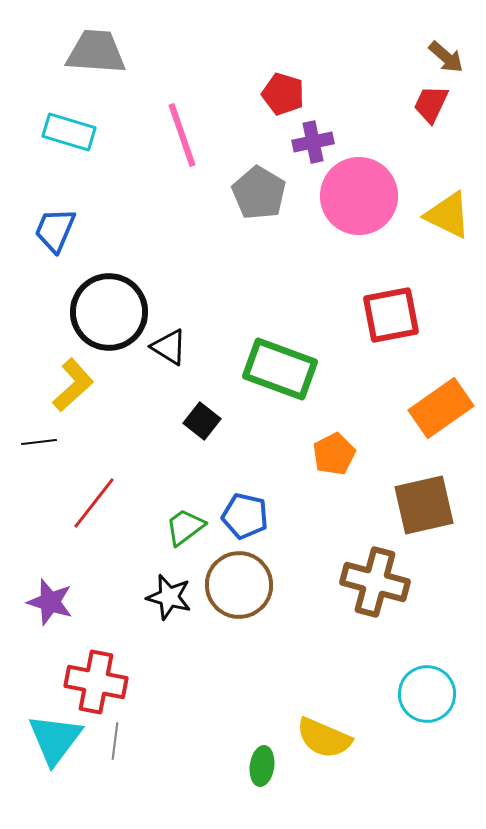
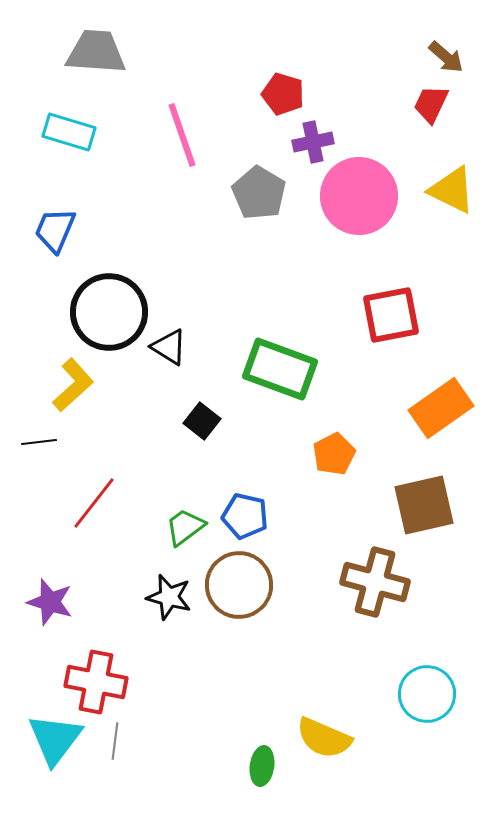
yellow triangle: moved 4 px right, 25 px up
